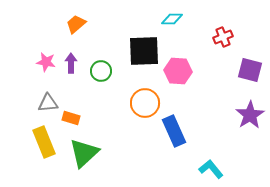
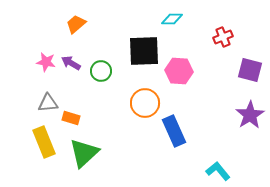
purple arrow: rotated 60 degrees counterclockwise
pink hexagon: moved 1 px right
cyan L-shape: moved 7 px right, 2 px down
